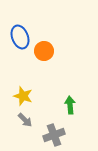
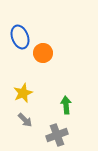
orange circle: moved 1 px left, 2 px down
yellow star: moved 3 px up; rotated 30 degrees clockwise
green arrow: moved 4 px left
gray cross: moved 3 px right
